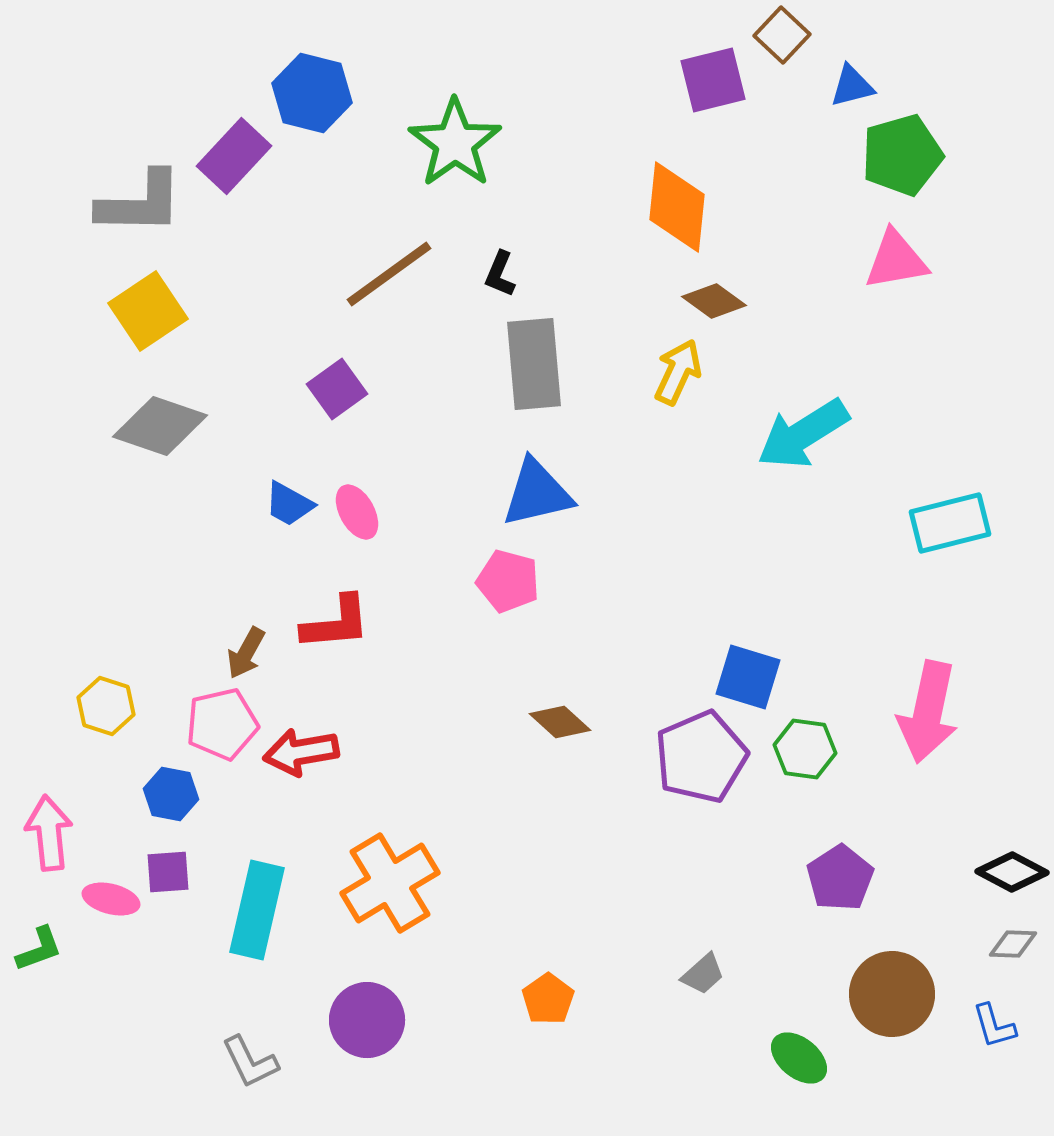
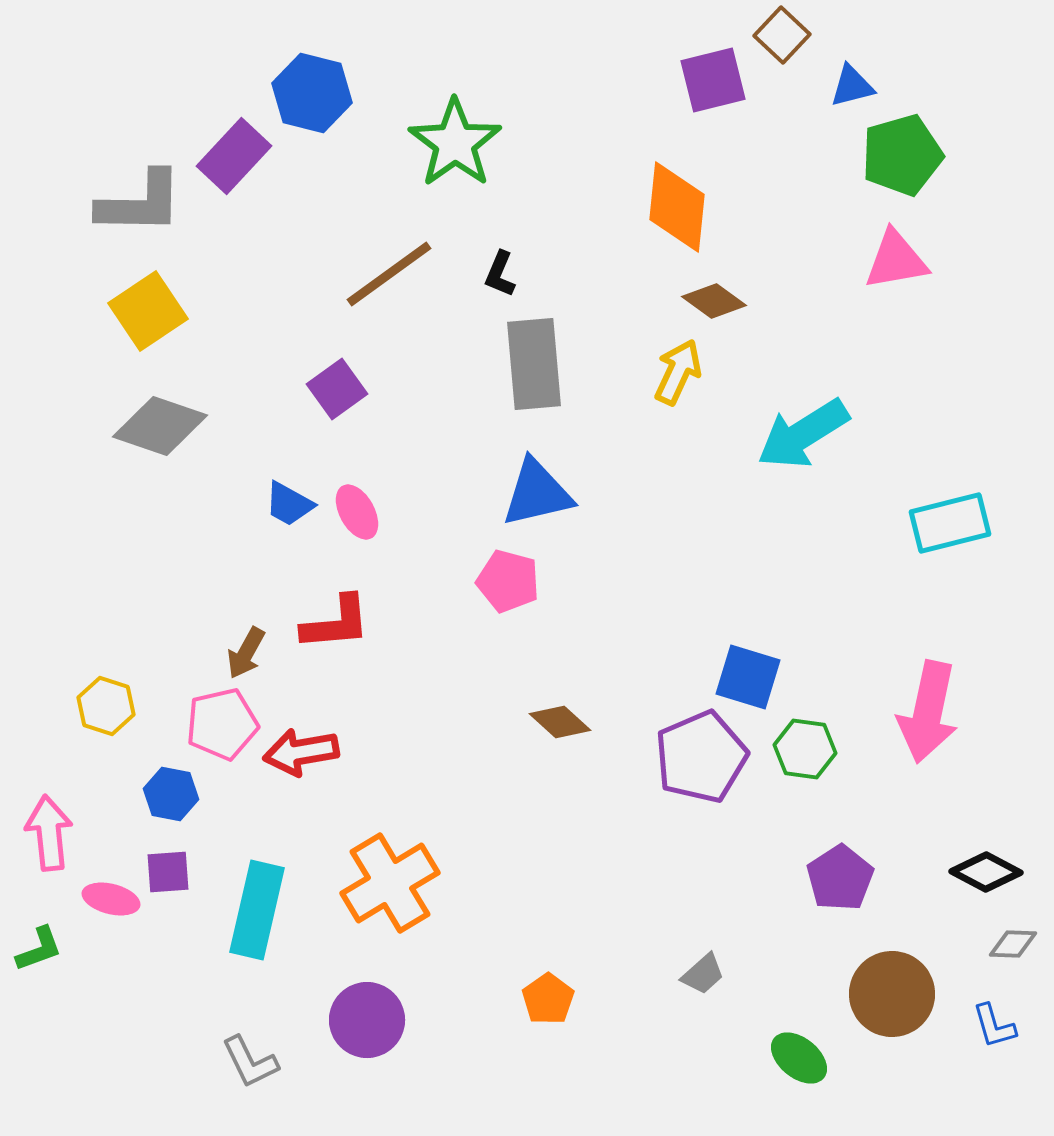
black diamond at (1012, 872): moved 26 px left
